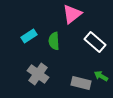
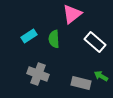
green semicircle: moved 2 px up
gray cross: rotated 15 degrees counterclockwise
